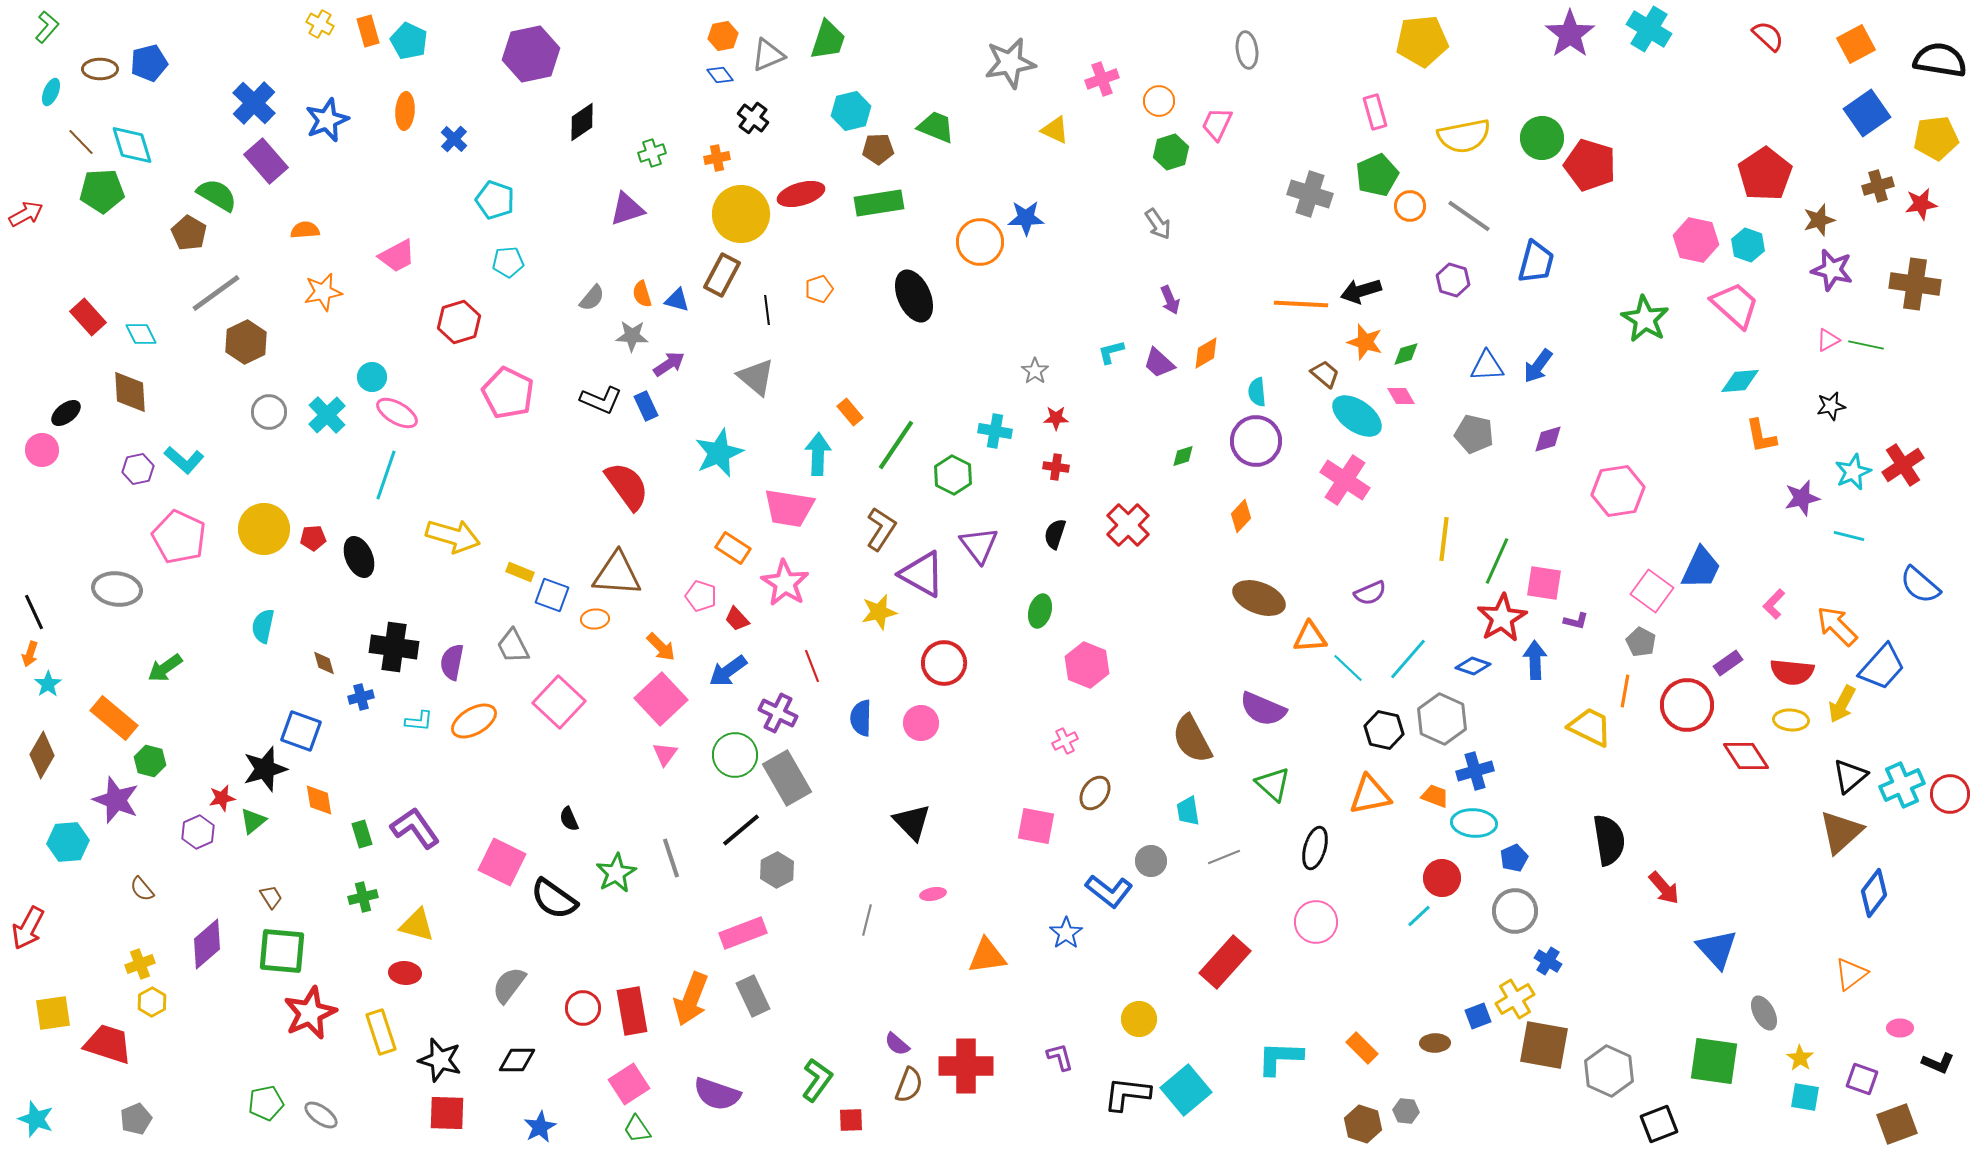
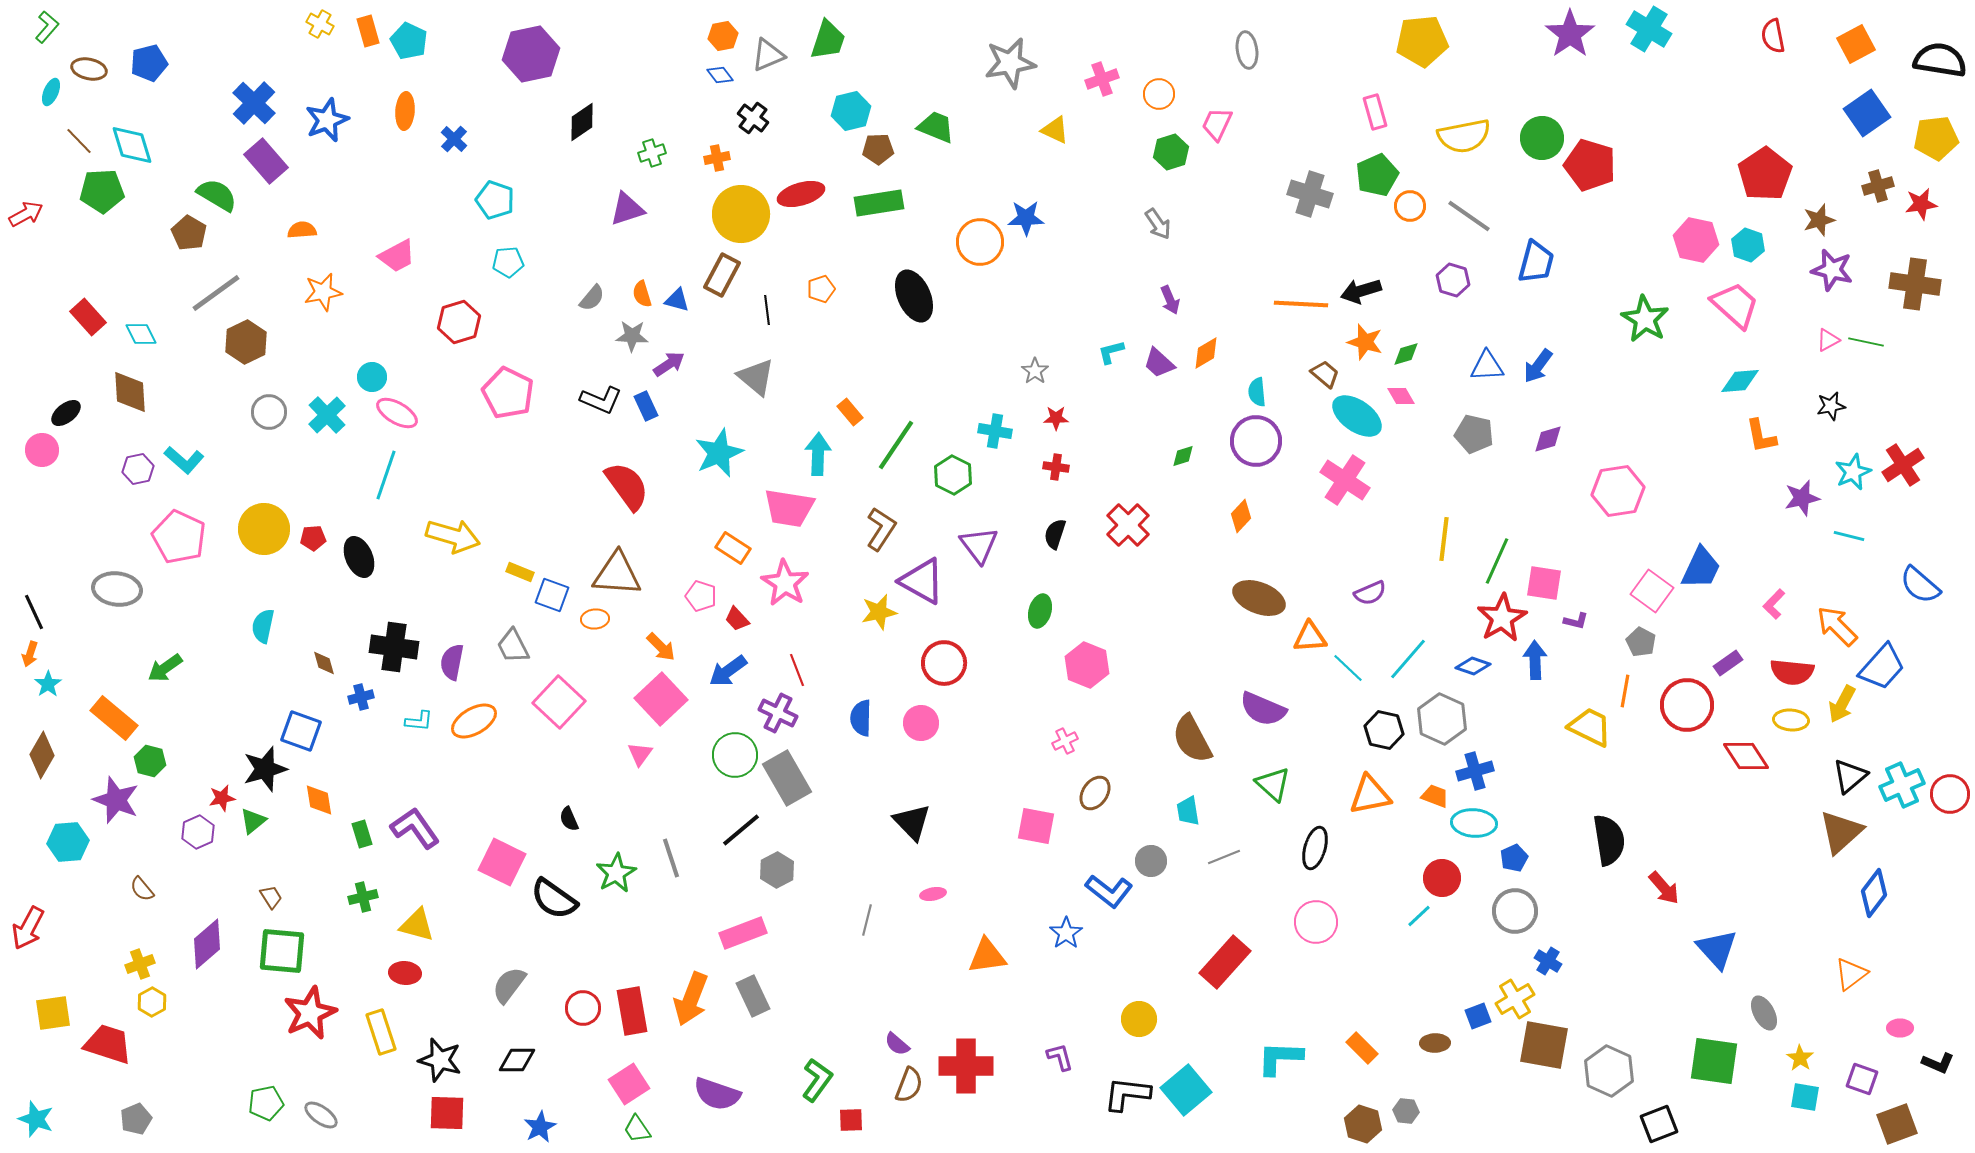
red semicircle at (1768, 36): moved 5 px right; rotated 144 degrees counterclockwise
brown ellipse at (100, 69): moved 11 px left; rotated 12 degrees clockwise
orange circle at (1159, 101): moved 7 px up
brown line at (81, 142): moved 2 px left, 1 px up
orange semicircle at (305, 230): moved 3 px left
orange pentagon at (819, 289): moved 2 px right
green line at (1866, 345): moved 3 px up
purple triangle at (922, 574): moved 7 px down
red line at (812, 666): moved 15 px left, 4 px down
pink triangle at (665, 754): moved 25 px left
